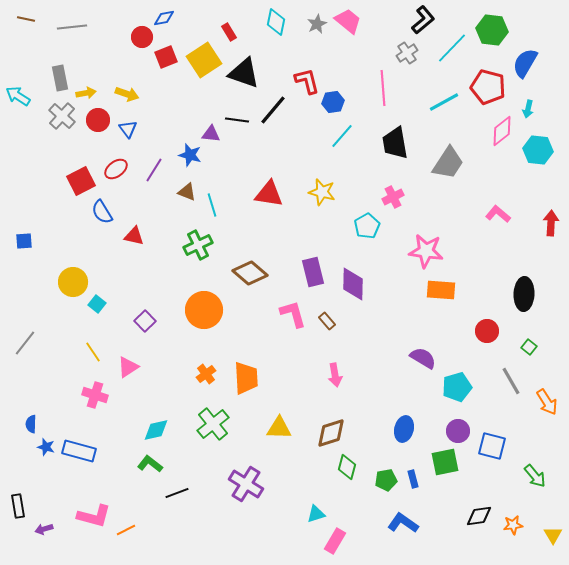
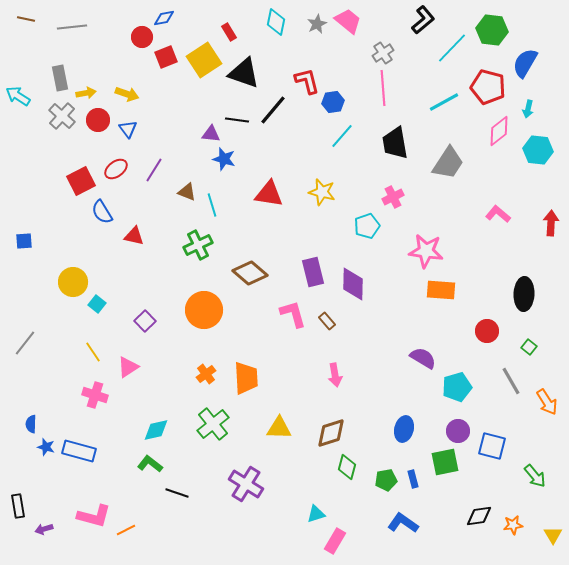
gray cross at (407, 53): moved 24 px left
pink diamond at (502, 131): moved 3 px left
blue star at (190, 155): moved 34 px right, 4 px down
cyan pentagon at (367, 226): rotated 10 degrees clockwise
black line at (177, 493): rotated 40 degrees clockwise
